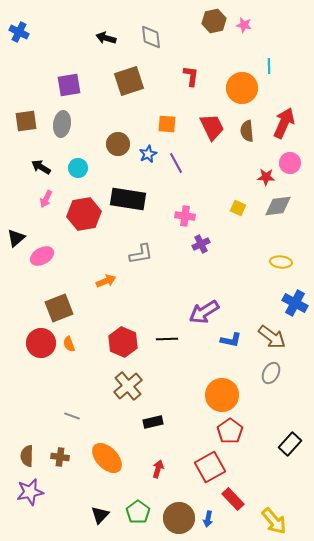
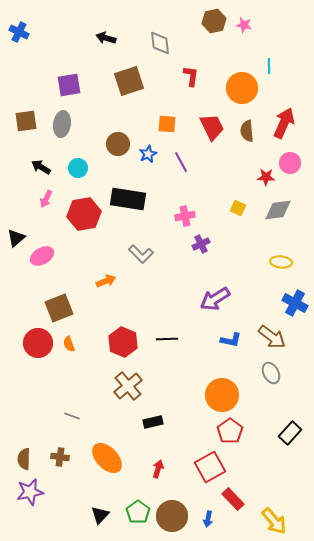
gray diamond at (151, 37): moved 9 px right, 6 px down
purple line at (176, 163): moved 5 px right, 1 px up
gray diamond at (278, 206): moved 4 px down
pink cross at (185, 216): rotated 18 degrees counterclockwise
gray L-shape at (141, 254): rotated 55 degrees clockwise
purple arrow at (204, 312): moved 11 px right, 13 px up
red circle at (41, 343): moved 3 px left
gray ellipse at (271, 373): rotated 55 degrees counterclockwise
black rectangle at (290, 444): moved 11 px up
brown semicircle at (27, 456): moved 3 px left, 3 px down
brown circle at (179, 518): moved 7 px left, 2 px up
